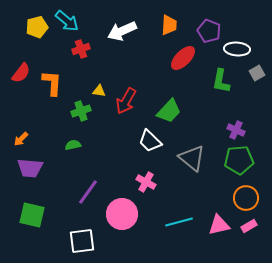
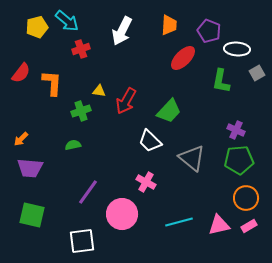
white arrow: rotated 40 degrees counterclockwise
